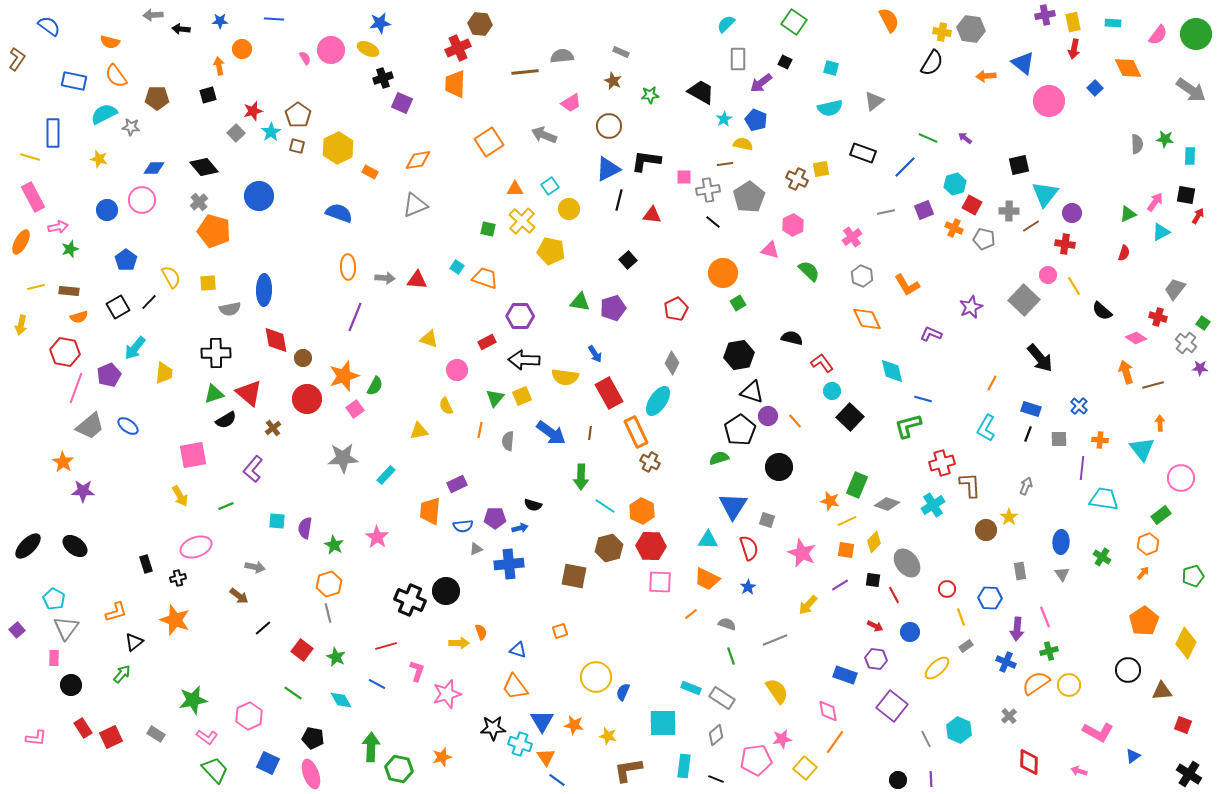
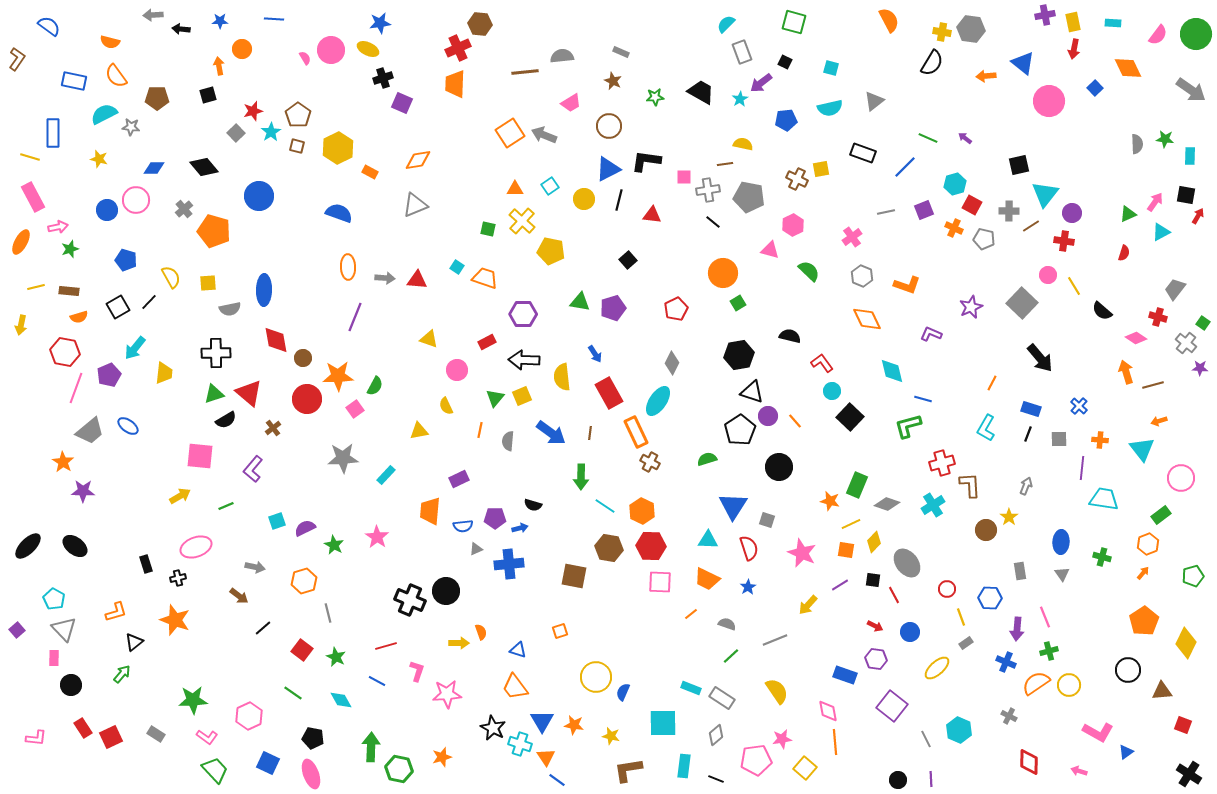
green square at (794, 22): rotated 20 degrees counterclockwise
gray rectangle at (738, 59): moved 4 px right, 7 px up; rotated 20 degrees counterclockwise
green star at (650, 95): moved 5 px right, 2 px down
cyan star at (724, 119): moved 16 px right, 20 px up
blue pentagon at (756, 120): moved 30 px right; rotated 30 degrees counterclockwise
orange square at (489, 142): moved 21 px right, 9 px up
gray pentagon at (749, 197): rotated 28 degrees counterclockwise
pink circle at (142, 200): moved 6 px left
gray cross at (199, 202): moved 15 px left, 7 px down
yellow circle at (569, 209): moved 15 px right, 10 px up
red cross at (1065, 244): moved 1 px left, 3 px up
blue pentagon at (126, 260): rotated 20 degrees counterclockwise
orange L-shape at (907, 285): rotated 40 degrees counterclockwise
gray square at (1024, 300): moved 2 px left, 3 px down
purple hexagon at (520, 316): moved 3 px right, 2 px up
black semicircle at (792, 338): moved 2 px left, 2 px up
orange star at (344, 376): moved 6 px left; rotated 16 degrees clockwise
yellow semicircle at (565, 377): moved 3 px left; rotated 76 degrees clockwise
orange arrow at (1160, 423): moved 1 px left, 2 px up; rotated 105 degrees counterclockwise
gray trapezoid at (90, 426): moved 5 px down
pink square at (193, 455): moved 7 px right, 1 px down; rotated 16 degrees clockwise
green semicircle at (719, 458): moved 12 px left, 1 px down
purple rectangle at (457, 484): moved 2 px right, 5 px up
yellow arrow at (180, 496): rotated 90 degrees counterclockwise
cyan square at (277, 521): rotated 24 degrees counterclockwise
yellow line at (847, 521): moved 4 px right, 3 px down
purple semicircle at (305, 528): rotated 55 degrees clockwise
brown hexagon at (609, 548): rotated 24 degrees clockwise
green cross at (1102, 557): rotated 18 degrees counterclockwise
orange hexagon at (329, 584): moved 25 px left, 3 px up
gray triangle at (66, 628): moved 2 px left, 1 px down; rotated 20 degrees counterclockwise
gray rectangle at (966, 646): moved 3 px up
green line at (731, 656): rotated 66 degrees clockwise
blue line at (377, 684): moved 3 px up
pink star at (447, 694): rotated 12 degrees clockwise
green star at (193, 700): rotated 8 degrees clockwise
gray cross at (1009, 716): rotated 21 degrees counterclockwise
black star at (493, 728): rotated 30 degrees clockwise
yellow star at (608, 736): moved 3 px right
orange line at (835, 742): rotated 40 degrees counterclockwise
blue triangle at (1133, 756): moved 7 px left, 4 px up
